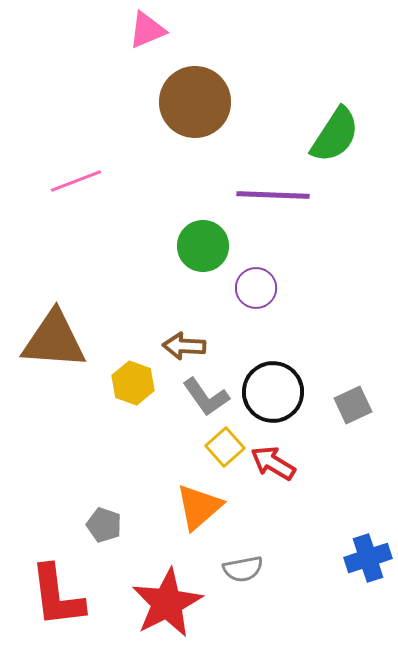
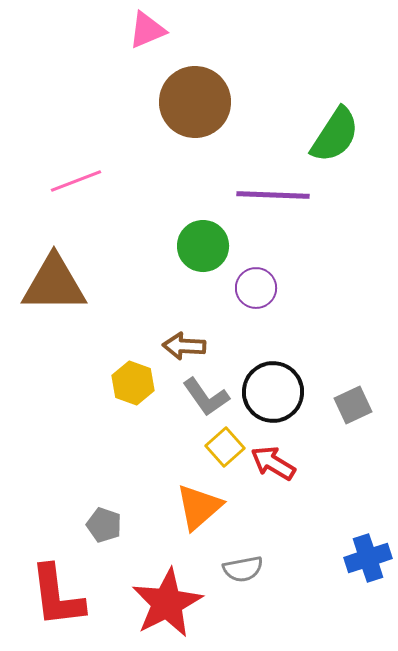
brown triangle: moved 56 px up; rotated 4 degrees counterclockwise
